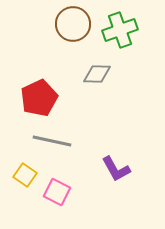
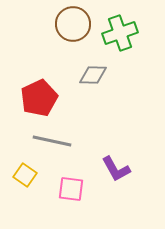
green cross: moved 3 px down
gray diamond: moved 4 px left, 1 px down
pink square: moved 14 px right, 3 px up; rotated 20 degrees counterclockwise
